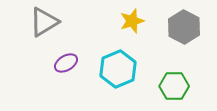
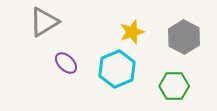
yellow star: moved 11 px down
gray hexagon: moved 10 px down
purple ellipse: rotated 75 degrees clockwise
cyan hexagon: moved 1 px left
